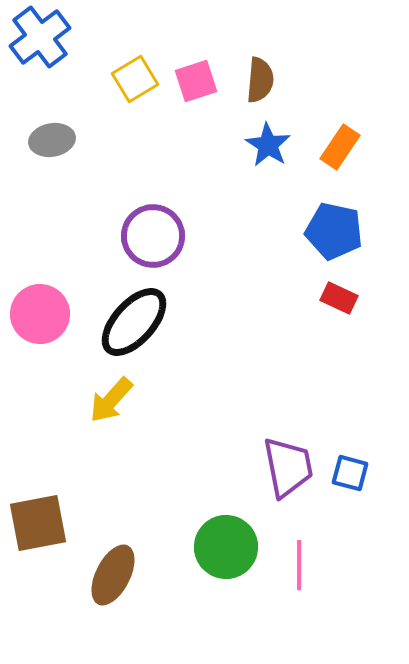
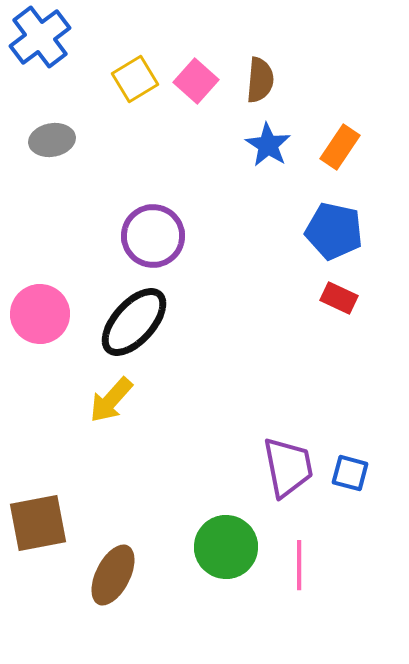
pink square: rotated 30 degrees counterclockwise
